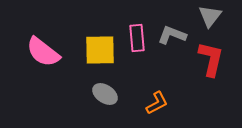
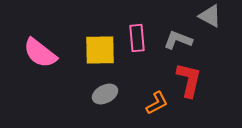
gray triangle: rotated 40 degrees counterclockwise
gray L-shape: moved 6 px right, 5 px down
pink semicircle: moved 3 px left, 1 px down
red L-shape: moved 22 px left, 21 px down
gray ellipse: rotated 60 degrees counterclockwise
